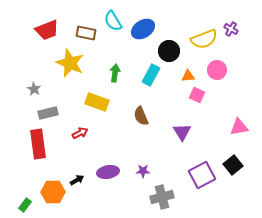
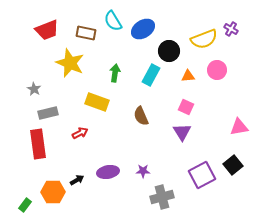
pink square: moved 11 px left, 12 px down
